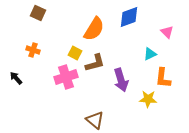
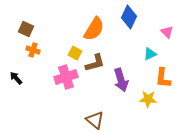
brown square: moved 12 px left, 16 px down
blue diamond: rotated 45 degrees counterclockwise
